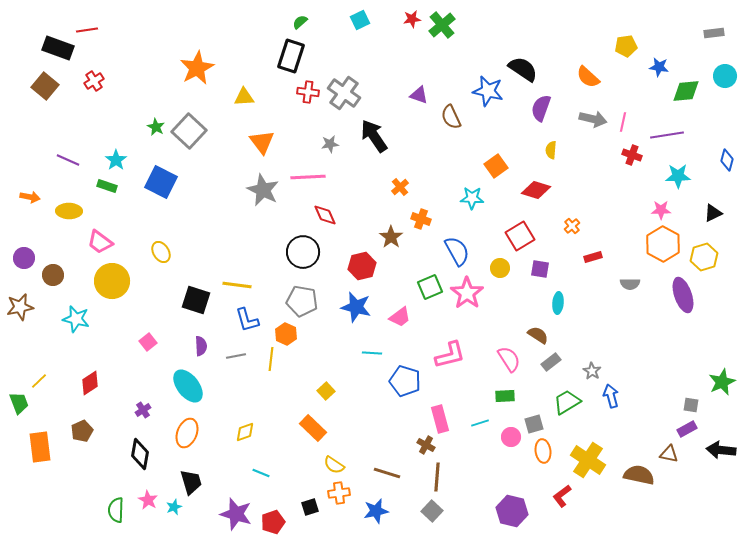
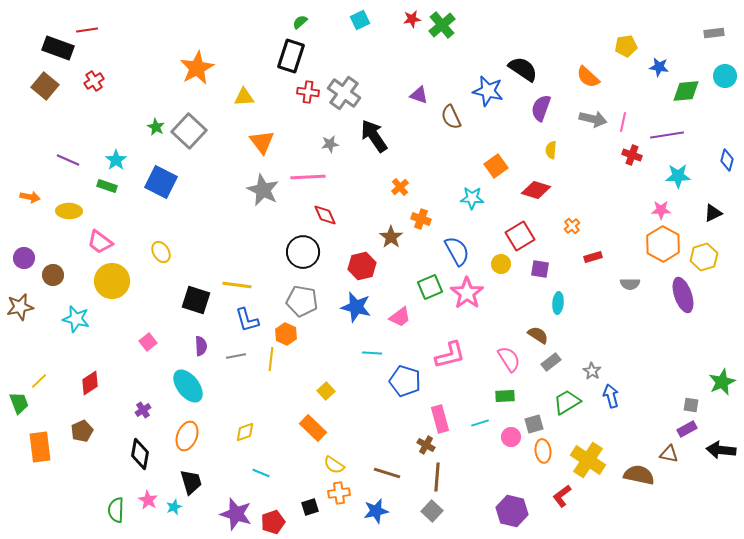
yellow circle at (500, 268): moved 1 px right, 4 px up
orange ellipse at (187, 433): moved 3 px down
